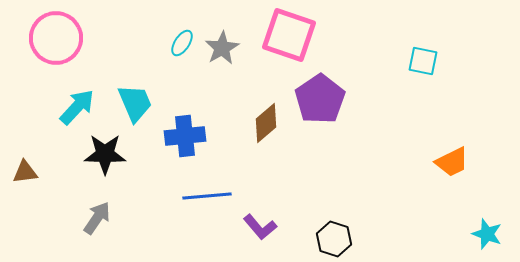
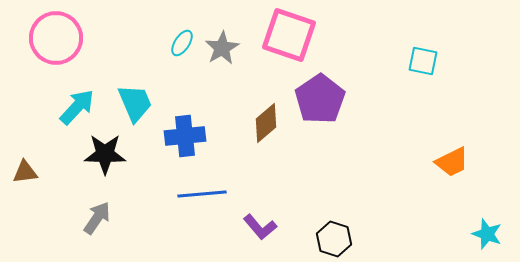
blue line: moved 5 px left, 2 px up
